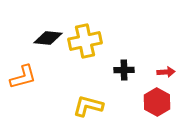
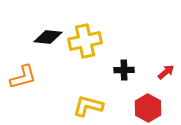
black diamond: moved 1 px up
red arrow: rotated 36 degrees counterclockwise
red hexagon: moved 9 px left, 6 px down
